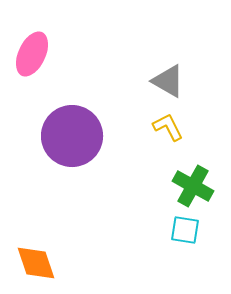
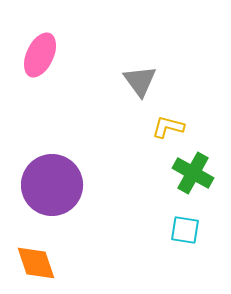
pink ellipse: moved 8 px right, 1 px down
gray triangle: moved 28 px left; rotated 24 degrees clockwise
yellow L-shape: rotated 48 degrees counterclockwise
purple circle: moved 20 px left, 49 px down
green cross: moved 13 px up
